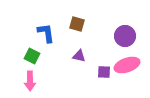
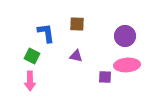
brown square: rotated 14 degrees counterclockwise
purple triangle: moved 3 px left
pink ellipse: rotated 15 degrees clockwise
purple square: moved 1 px right, 5 px down
